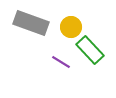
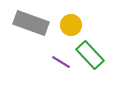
yellow circle: moved 2 px up
green rectangle: moved 5 px down
